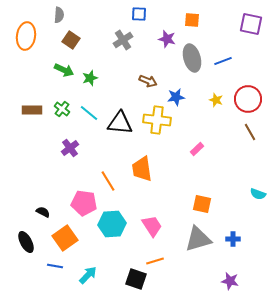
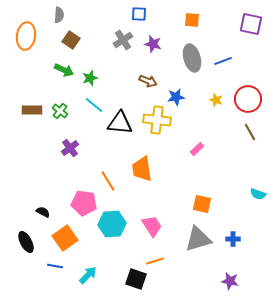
purple star at (167, 39): moved 14 px left, 5 px down
green cross at (62, 109): moved 2 px left, 2 px down
cyan line at (89, 113): moved 5 px right, 8 px up
